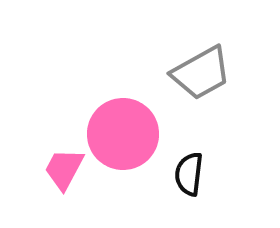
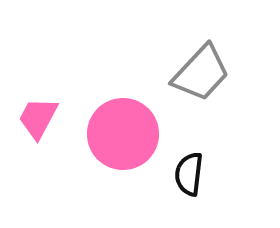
gray trapezoid: rotated 18 degrees counterclockwise
pink trapezoid: moved 26 px left, 51 px up
